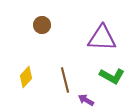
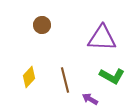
yellow diamond: moved 3 px right
purple arrow: moved 4 px right, 1 px up
